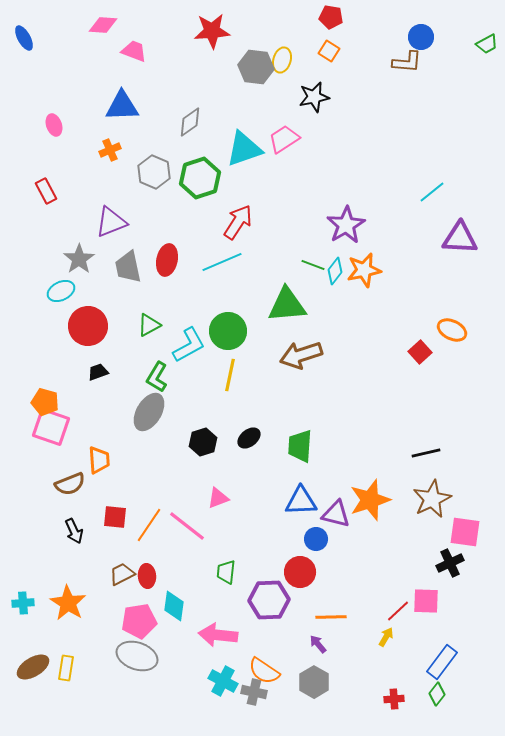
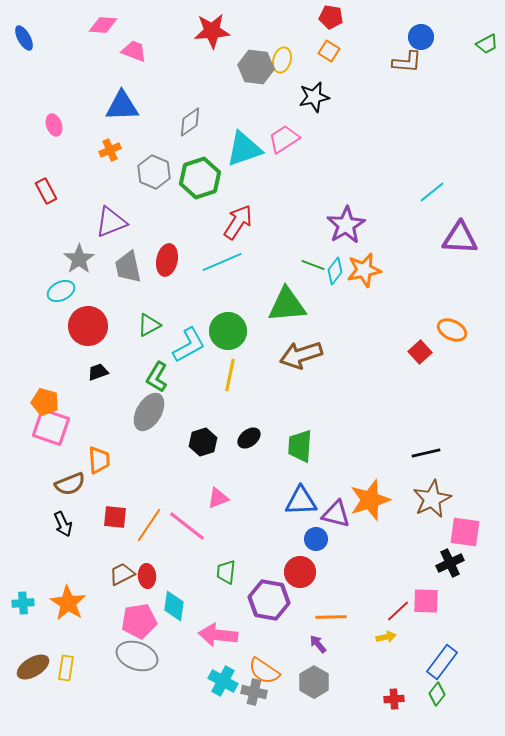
black arrow at (74, 531): moved 11 px left, 7 px up
purple hexagon at (269, 600): rotated 12 degrees clockwise
yellow arrow at (386, 637): rotated 48 degrees clockwise
